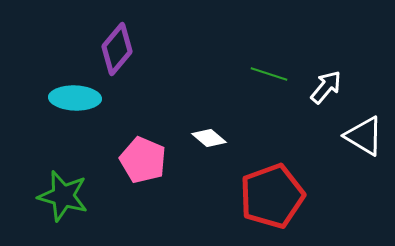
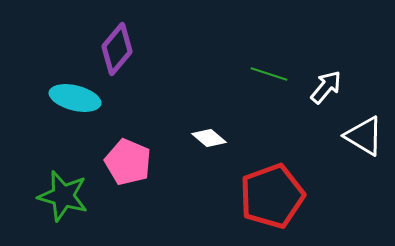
cyan ellipse: rotated 12 degrees clockwise
pink pentagon: moved 15 px left, 2 px down
